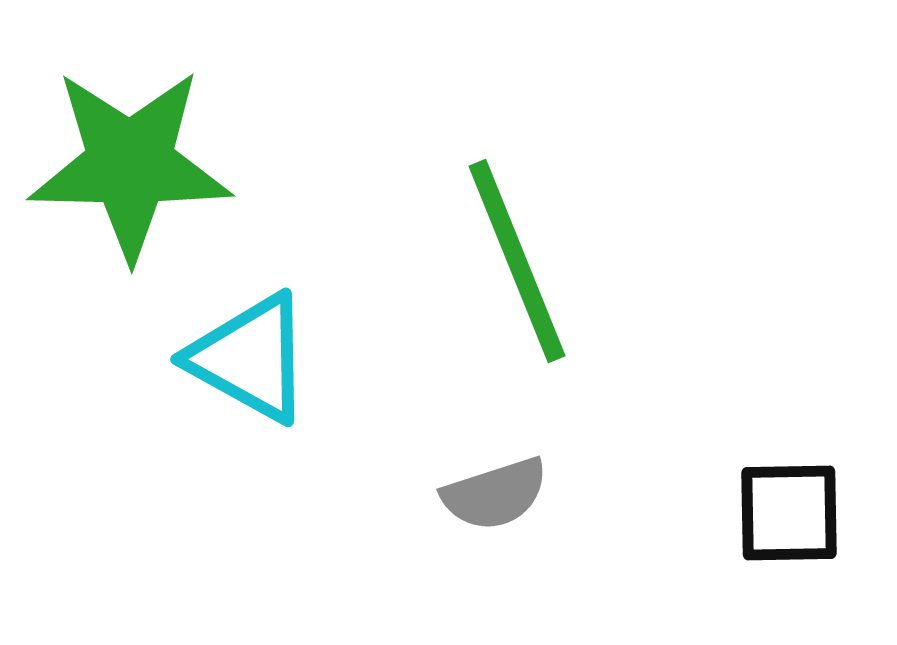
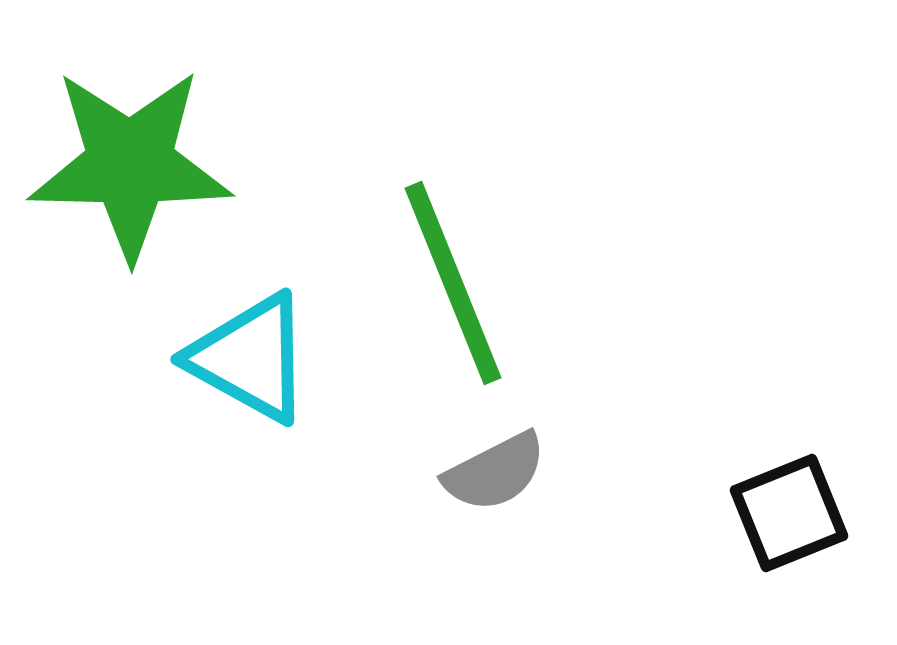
green line: moved 64 px left, 22 px down
gray semicircle: moved 22 px up; rotated 9 degrees counterclockwise
black square: rotated 21 degrees counterclockwise
